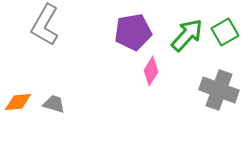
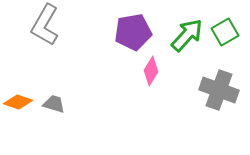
orange diamond: rotated 24 degrees clockwise
